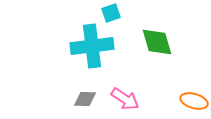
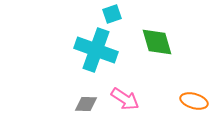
cyan square: moved 1 px right, 1 px down
cyan cross: moved 4 px right, 4 px down; rotated 27 degrees clockwise
gray diamond: moved 1 px right, 5 px down
